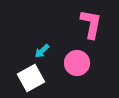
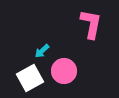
pink circle: moved 13 px left, 8 px down
white square: moved 1 px left
